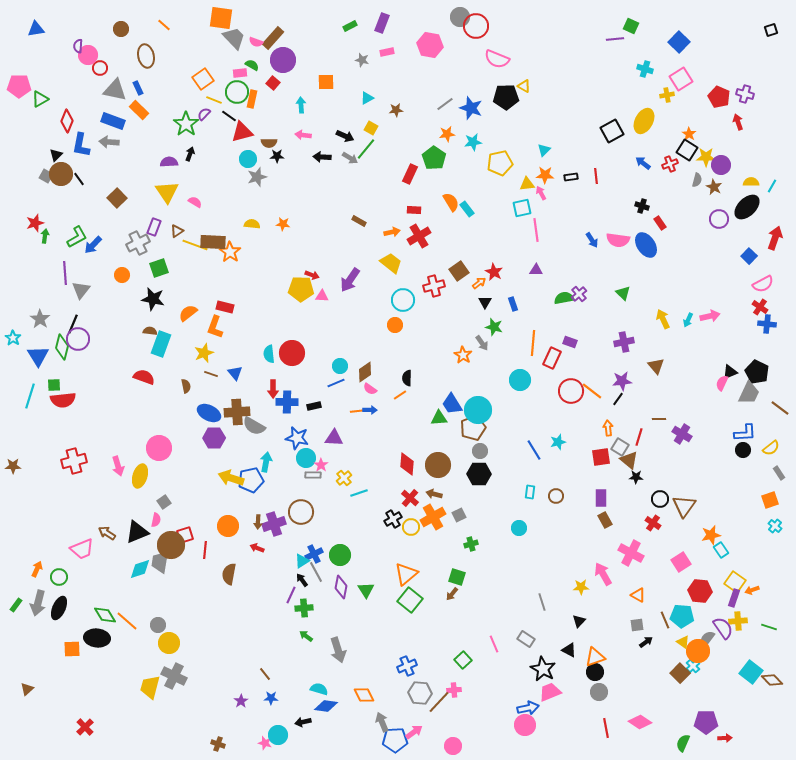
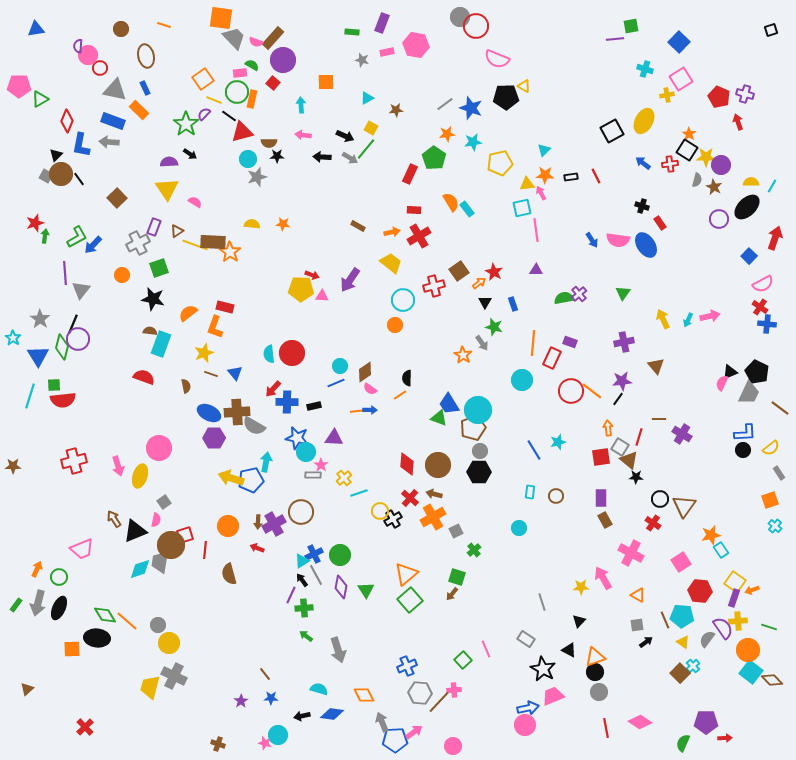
orange line at (164, 25): rotated 24 degrees counterclockwise
green rectangle at (350, 26): moved 2 px right, 6 px down; rotated 32 degrees clockwise
green square at (631, 26): rotated 35 degrees counterclockwise
pink hexagon at (430, 45): moved 14 px left
blue rectangle at (138, 88): moved 7 px right
black arrow at (190, 154): rotated 104 degrees clockwise
red cross at (670, 164): rotated 14 degrees clockwise
red line at (596, 176): rotated 21 degrees counterclockwise
yellow triangle at (167, 192): moved 3 px up
brown rectangle at (359, 221): moved 1 px left, 5 px down
green triangle at (623, 293): rotated 21 degrees clockwise
cyan circle at (520, 380): moved 2 px right
red arrow at (273, 389): rotated 42 degrees clockwise
blue trapezoid at (452, 404): moved 3 px left
green triangle at (439, 418): rotated 24 degrees clockwise
cyan circle at (306, 458): moved 6 px up
black hexagon at (479, 474): moved 2 px up
gray square at (459, 515): moved 3 px left, 16 px down
purple cross at (274, 524): rotated 10 degrees counterclockwise
yellow circle at (411, 527): moved 31 px left, 16 px up
black triangle at (137, 532): moved 2 px left, 1 px up
brown arrow at (107, 533): moved 7 px right, 14 px up; rotated 24 degrees clockwise
green cross at (471, 544): moved 3 px right, 6 px down; rotated 24 degrees counterclockwise
gray line at (316, 572): moved 3 px down
brown semicircle at (229, 574): rotated 25 degrees counterclockwise
pink arrow at (603, 574): moved 4 px down
green square at (410, 600): rotated 10 degrees clockwise
pink line at (494, 644): moved 8 px left, 5 px down
orange circle at (698, 651): moved 50 px right, 1 px up
pink trapezoid at (550, 692): moved 3 px right, 4 px down
blue diamond at (326, 706): moved 6 px right, 8 px down
black arrow at (303, 722): moved 1 px left, 6 px up
